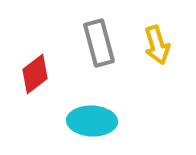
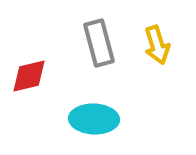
red diamond: moved 6 px left, 2 px down; rotated 24 degrees clockwise
cyan ellipse: moved 2 px right, 2 px up
